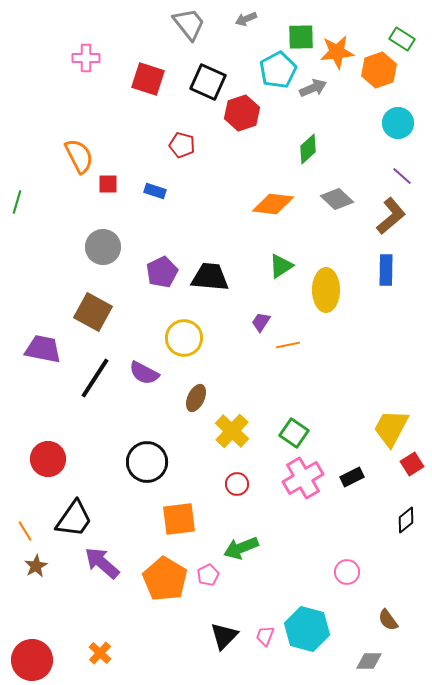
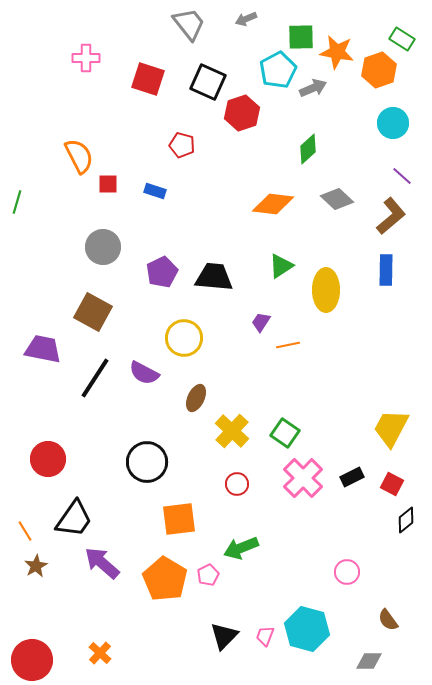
orange star at (337, 52): rotated 16 degrees clockwise
cyan circle at (398, 123): moved 5 px left
black trapezoid at (210, 277): moved 4 px right
green square at (294, 433): moved 9 px left
red square at (412, 464): moved 20 px left, 20 px down; rotated 30 degrees counterclockwise
pink cross at (303, 478): rotated 15 degrees counterclockwise
